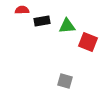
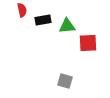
red semicircle: rotated 80 degrees clockwise
black rectangle: moved 1 px right, 1 px up
red square: moved 1 px down; rotated 24 degrees counterclockwise
